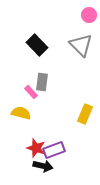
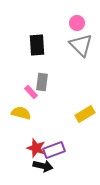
pink circle: moved 12 px left, 8 px down
black rectangle: rotated 40 degrees clockwise
yellow rectangle: rotated 36 degrees clockwise
